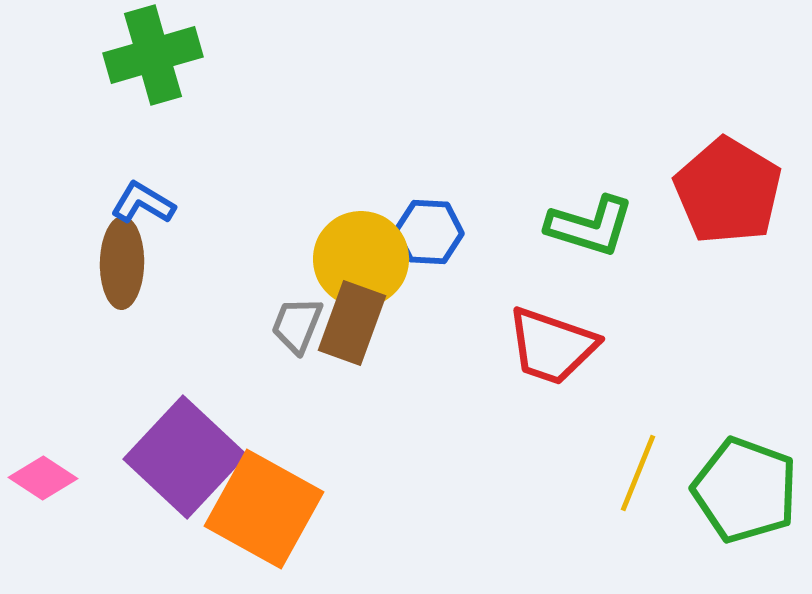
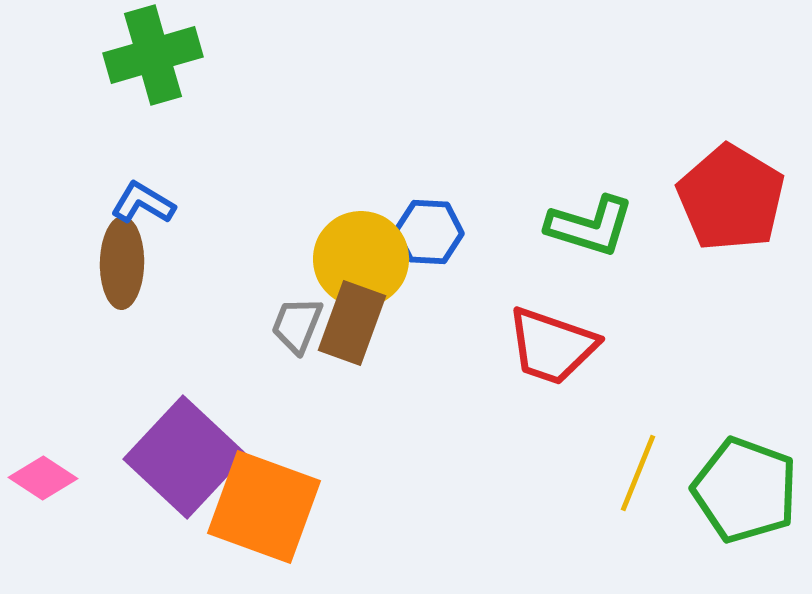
red pentagon: moved 3 px right, 7 px down
orange square: moved 2 px up; rotated 9 degrees counterclockwise
